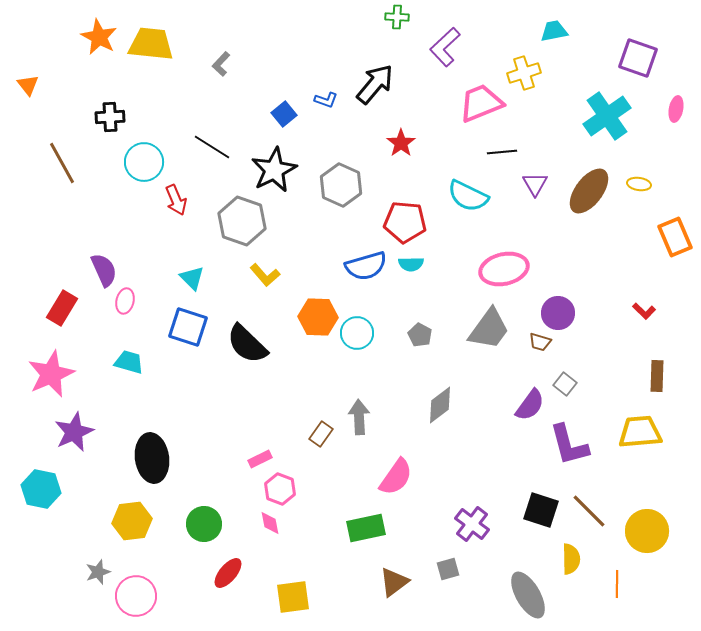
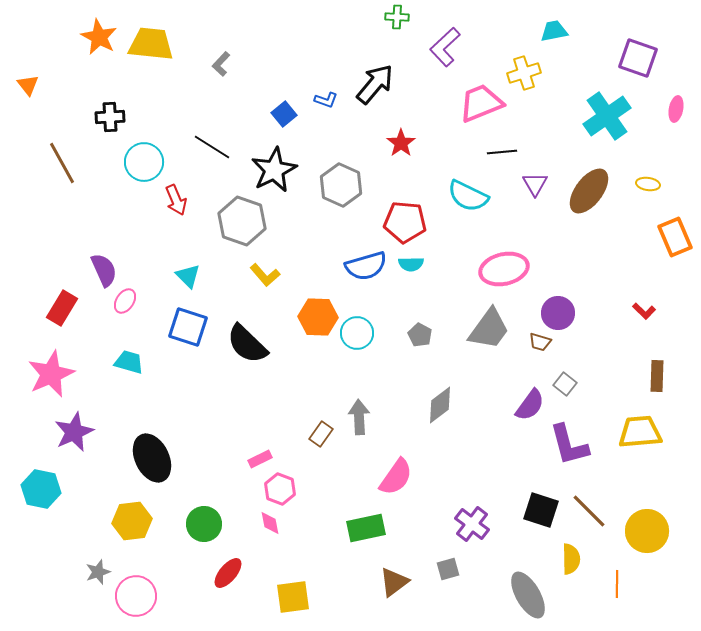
yellow ellipse at (639, 184): moved 9 px right
cyan triangle at (192, 278): moved 4 px left, 2 px up
pink ellipse at (125, 301): rotated 20 degrees clockwise
black ellipse at (152, 458): rotated 18 degrees counterclockwise
